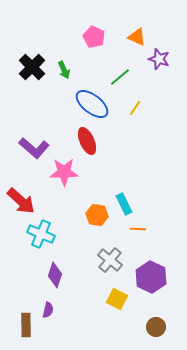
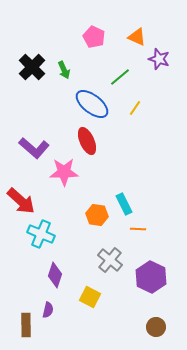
yellow square: moved 27 px left, 2 px up
